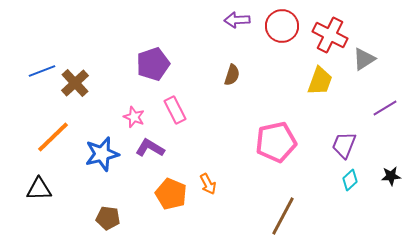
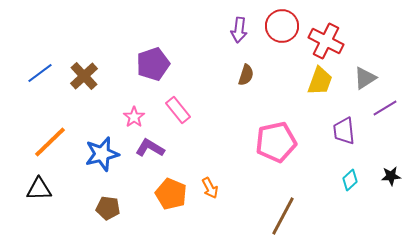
purple arrow: moved 2 px right, 10 px down; rotated 80 degrees counterclockwise
red cross: moved 4 px left, 6 px down
gray triangle: moved 1 px right, 19 px down
blue line: moved 2 px left, 2 px down; rotated 16 degrees counterclockwise
brown semicircle: moved 14 px right
brown cross: moved 9 px right, 7 px up
pink rectangle: moved 3 px right; rotated 12 degrees counterclockwise
pink star: rotated 15 degrees clockwise
orange line: moved 3 px left, 5 px down
purple trapezoid: moved 14 px up; rotated 28 degrees counterclockwise
orange arrow: moved 2 px right, 4 px down
brown pentagon: moved 10 px up
